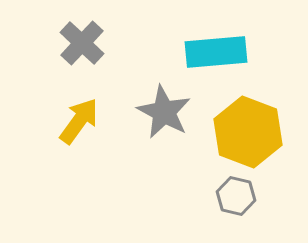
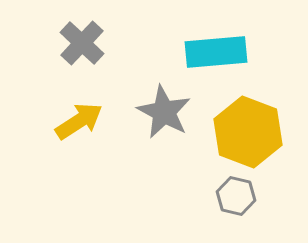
yellow arrow: rotated 21 degrees clockwise
